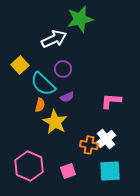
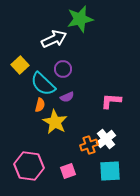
orange cross: rotated 30 degrees counterclockwise
pink hexagon: rotated 16 degrees counterclockwise
